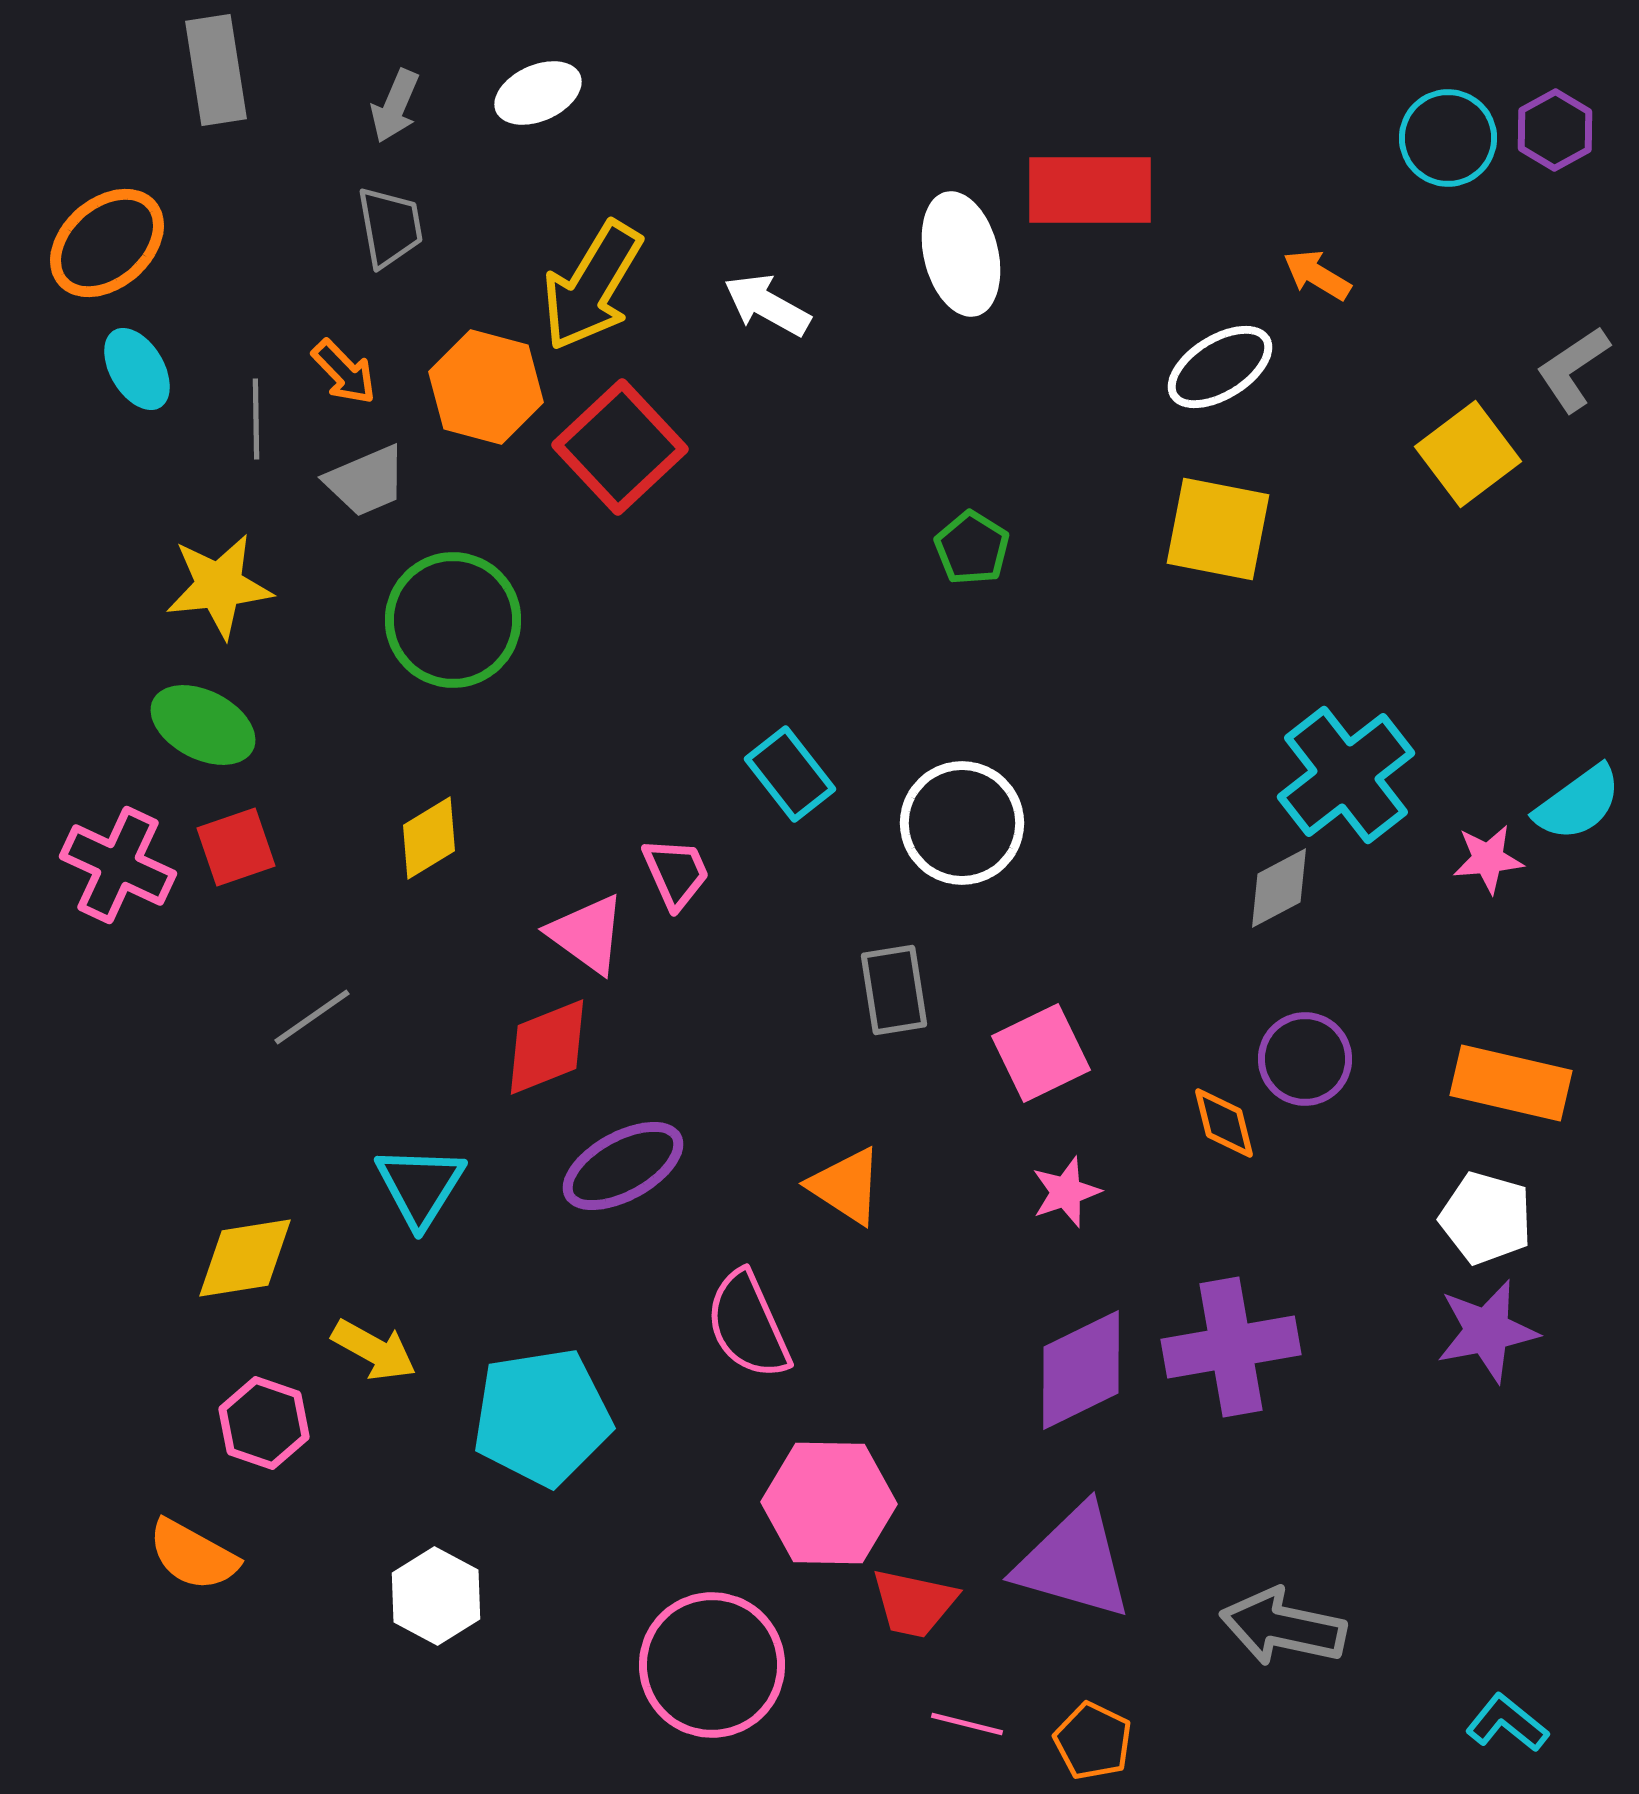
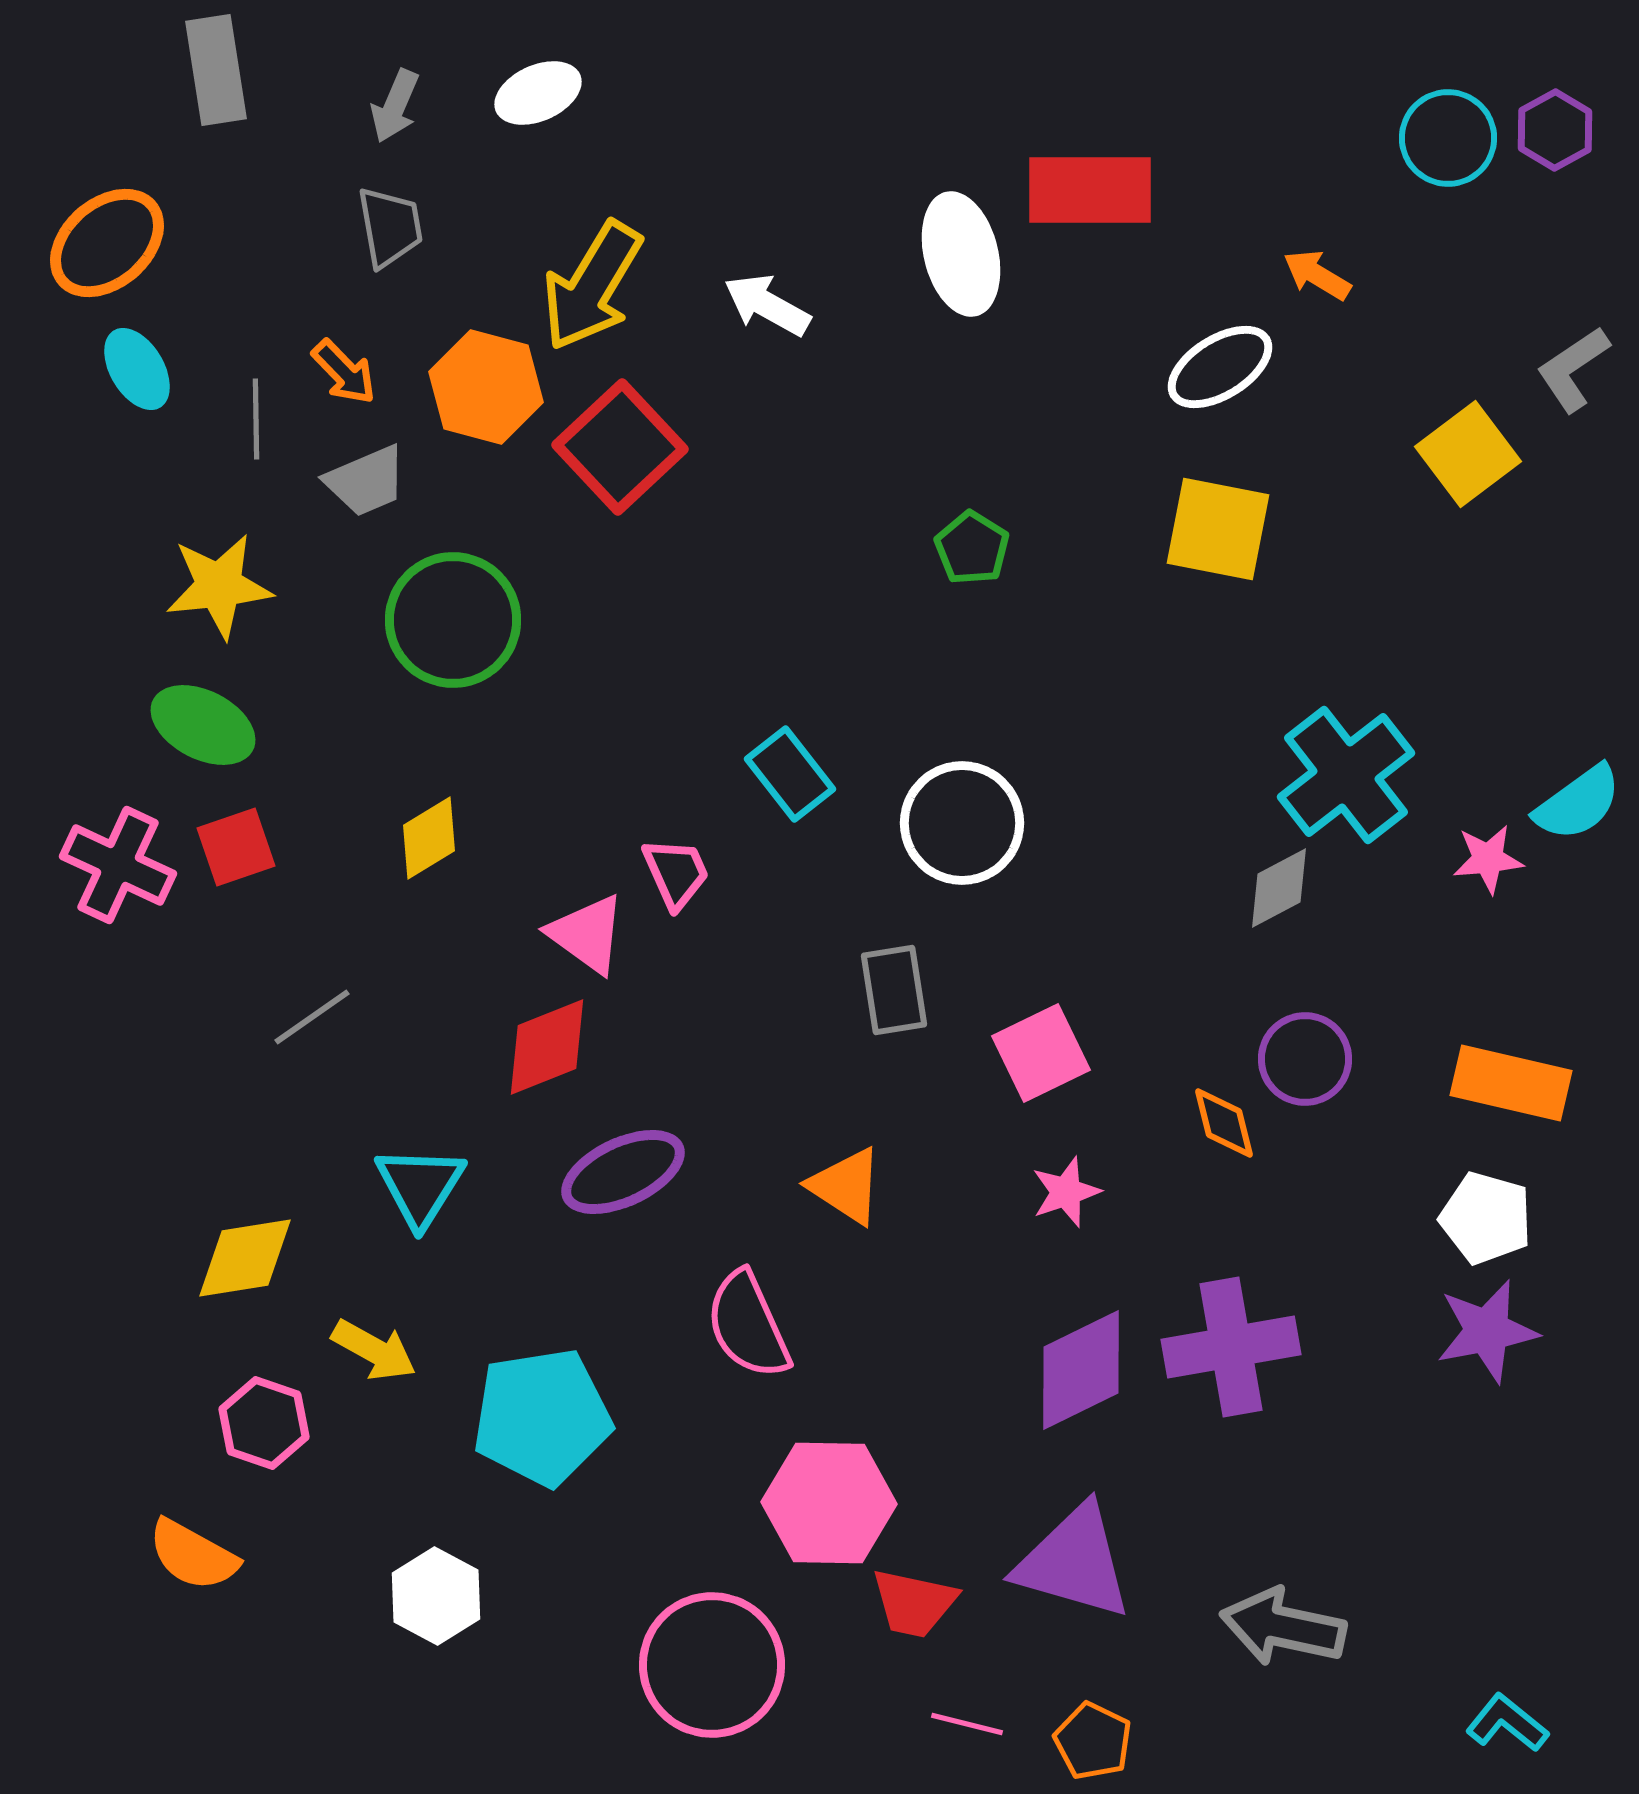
purple ellipse at (623, 1166): moved 6 px down; rotated 4 degrees clockwise
